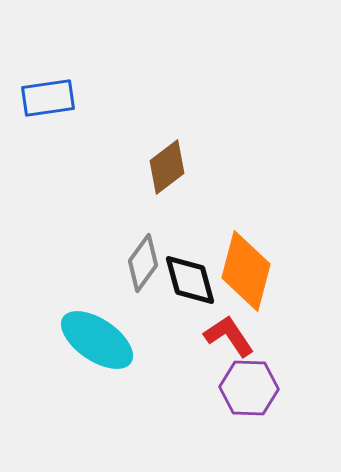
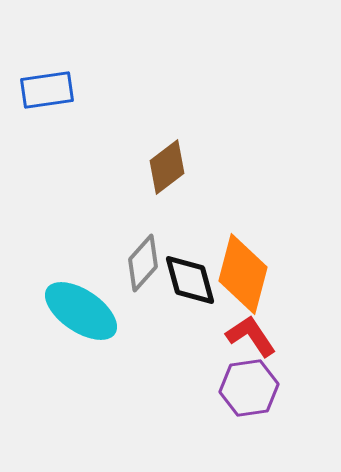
blue rectangle: moved 1 px left, 8 px up
gray diamond: rotated 6 degrees clockwise
orange diamond: moved 3 px left, 3 px down
red L-shape: moved 22 px right
cyan ellipse: moved 16 px left, 29 px up
purple hexagon: rotated 10 degrees counterclockwise
